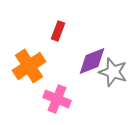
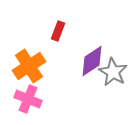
purple diamond: rotated 12 degrees counterclockwise
gray star: rotated 12 degrees clockwise
pink cross: moved 29 px left
